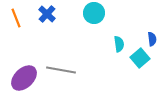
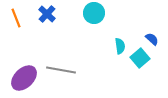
blue semicircle: rotated 40 degrees counterclockwise
cyan semicircle: moved 1 px right, 2 px down
